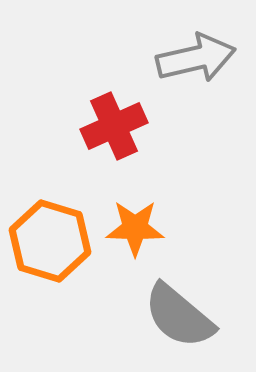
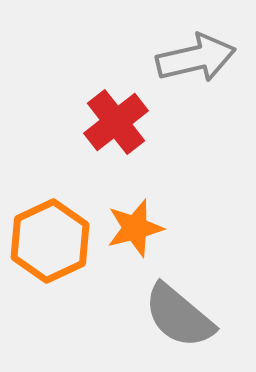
red cross: moved 2 px right, 4 px up; rotated 14 degrees counterclockwise
orange star: rotated 16 degrees counterclockwise
orange hexagon: rotated 18 degrees clockwise
